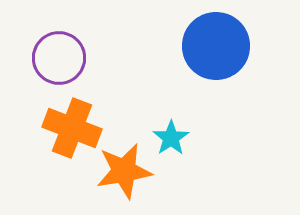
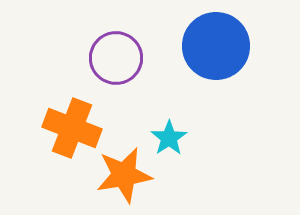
purple circle: moved 57 px right
cyan star: moved 2 px left
orange star: moved 4 px down
